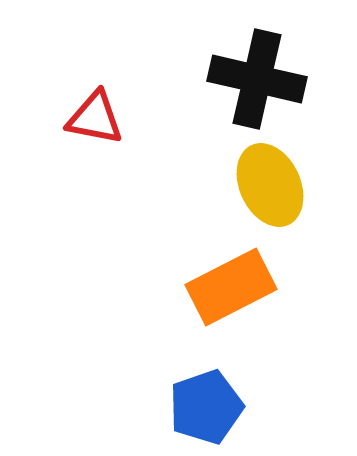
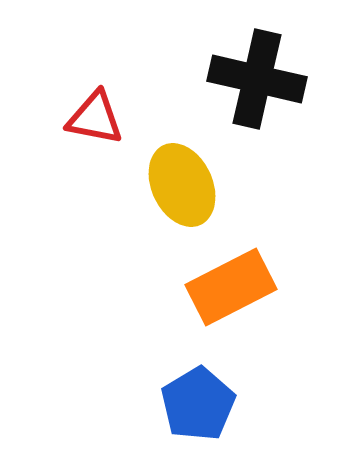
yellow ellipse: moved 88 px left
blue pentagon: moved 8 px left, 3 px up; rotated 12 degrees counterclockwise
